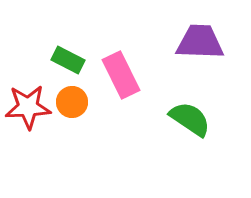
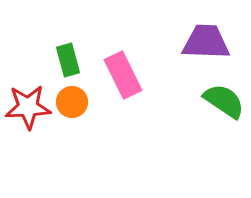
purple trapezoid: moved 6 px right
green rectangle: rotated 48 degrees clockwise
pink rectangle: moved 2 px right
green semicircle: moved 34 px right, 18 px up
